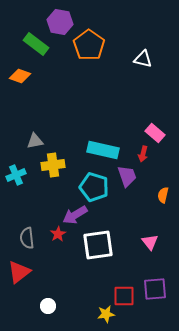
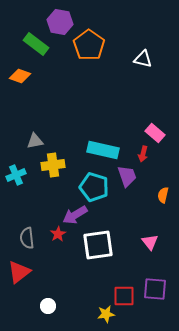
purple square: rotated 10 degrees clockwise
